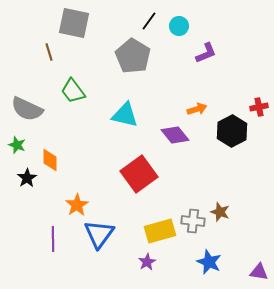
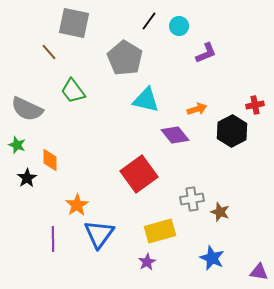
brown line: rotated 24 degrees counterclockwise
gray pentagon: moved 8 px left, 2 px down
red cross: moved 4 px left, 2 px up
cyan triangle: moved 21 px right, 15 px up
gray cross: moved 1 px left, 22 px up; rotated 15 degrees counterclockwise
blue star: moved 3 px right, 4 px up
